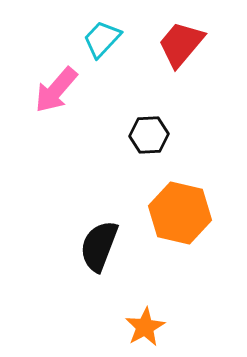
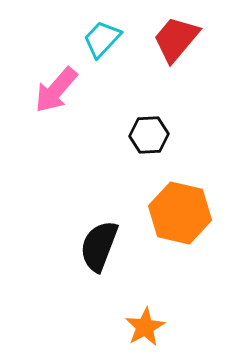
red trapezoid: moved 5 px left, 5 px up
